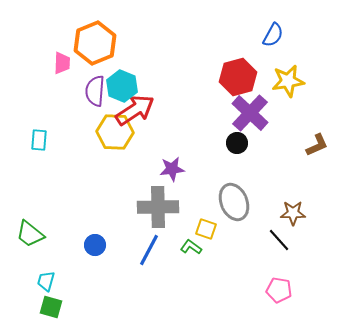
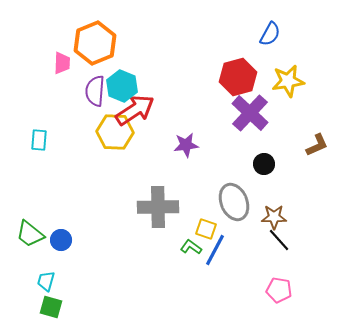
blue semicircle: moved 3 px left, 1 px up
black circle: moved 27 px right, 21 px down
purple star: moved 14 px right, 24 px up
brown star: moved 19 px left, 4 px down
blue circle: moved 34 px left, 5 px up
blue line: moved 66 px right
